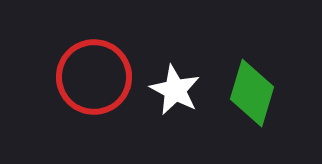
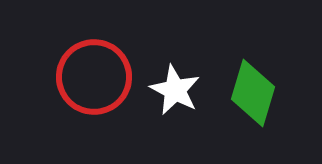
green diamond: moved 1 px right
